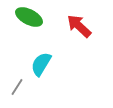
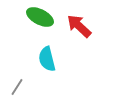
green ellipse: moved 11 px right
cyan semicircle: moved 6 px right, 5 px up; rotated 45 degrees counterclockwise
